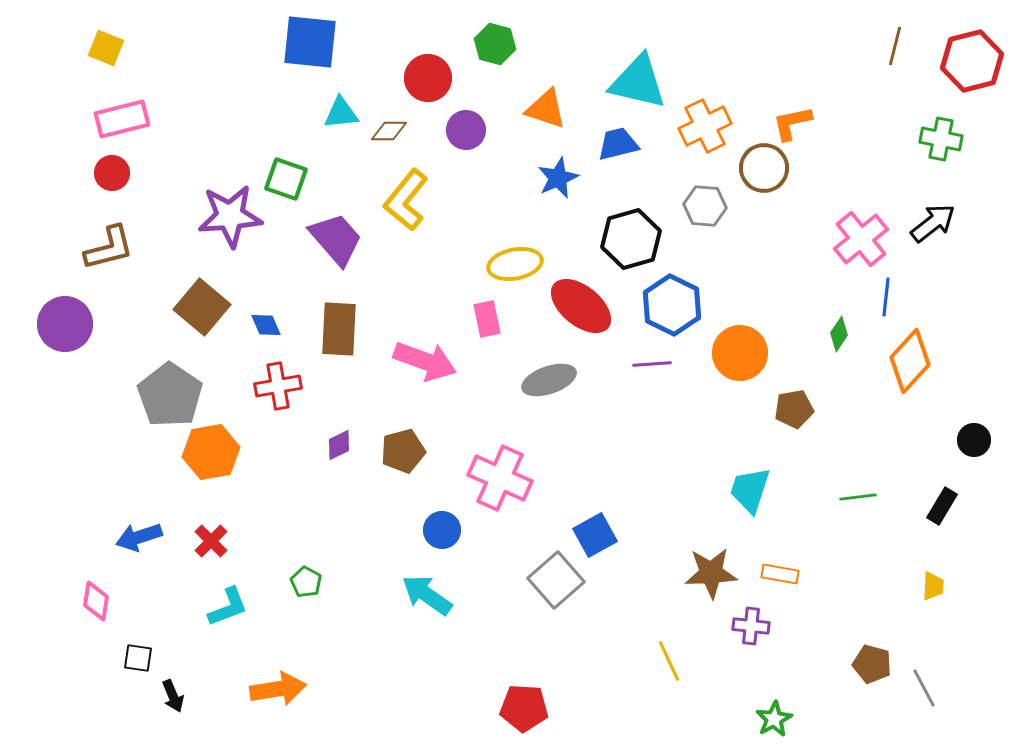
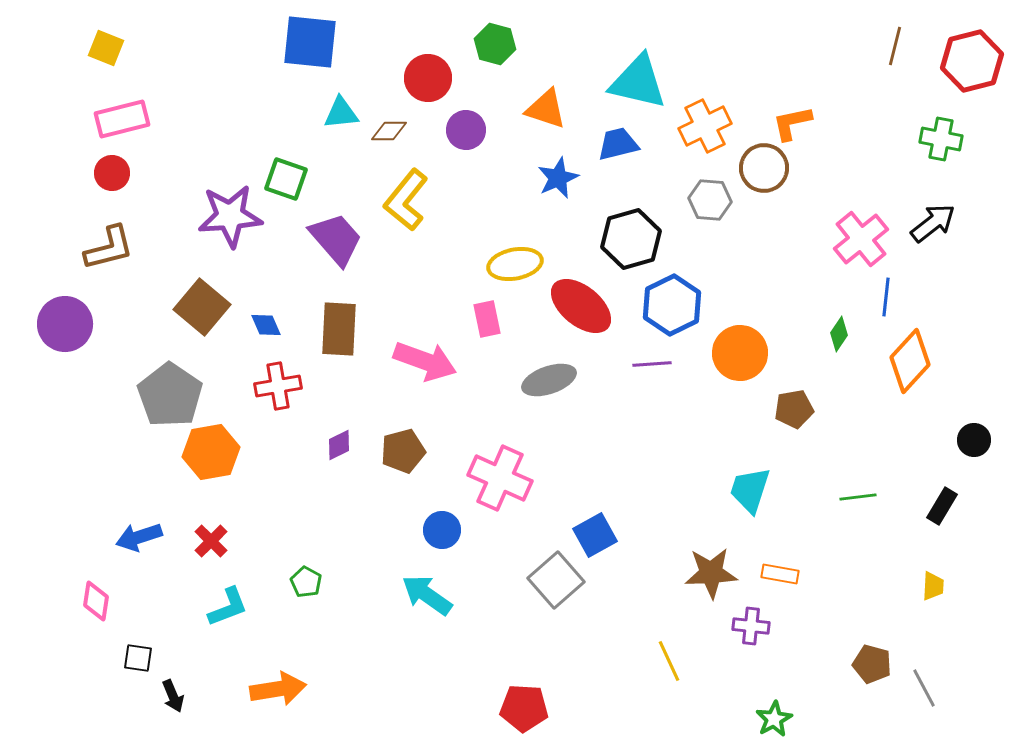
gray hexagon at (705, 206): moved 5 px right, 6 px up
blue hexagon at (672, 305): rotated 8 degrees clockwise
